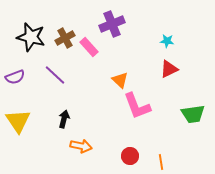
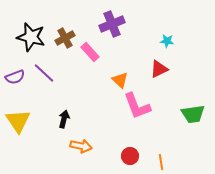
pink rectangle: moved 1 px right, 5 px down
red triangle: moved 10 px left
purple line: moved 11 px left, 2 px up
